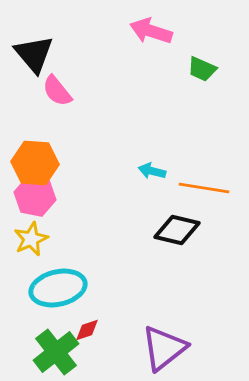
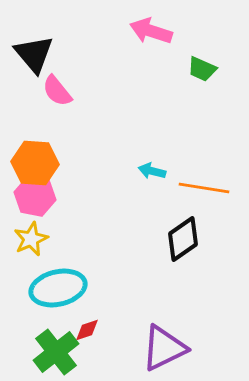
black diamond: moved 6 px right, 9 px down; rotated 48 degrees counterclockwise
purple triangle: rotated 12 degrees clockwise
